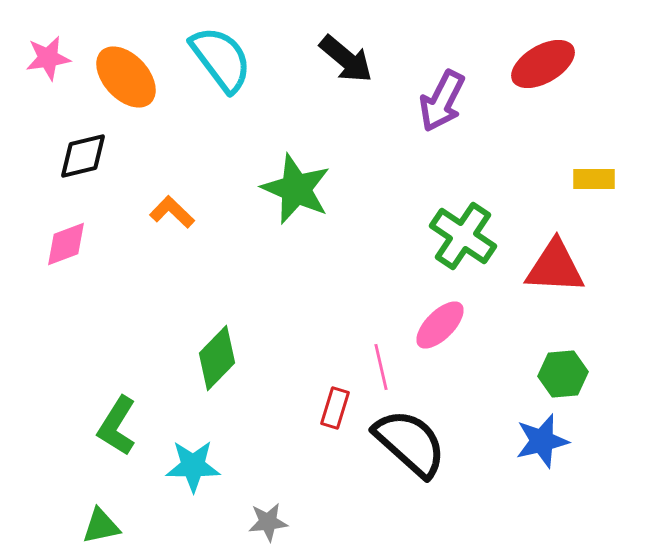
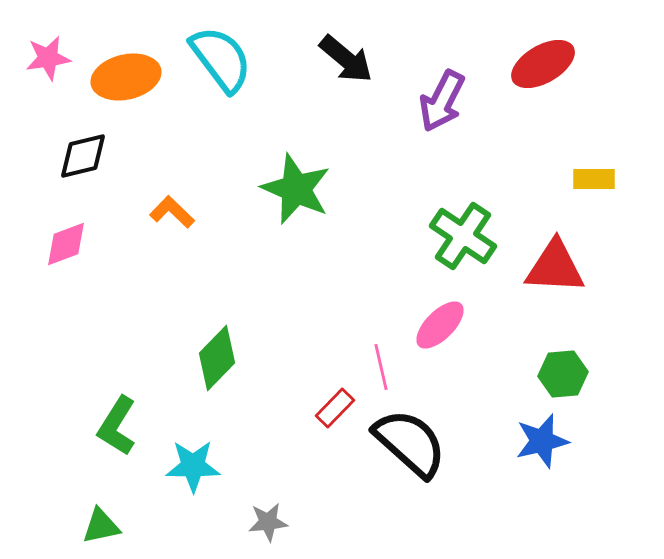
orange ellipse: rotated 60 degrees counterclockwise
red rectangle: rotated 27 degrees clockwise
